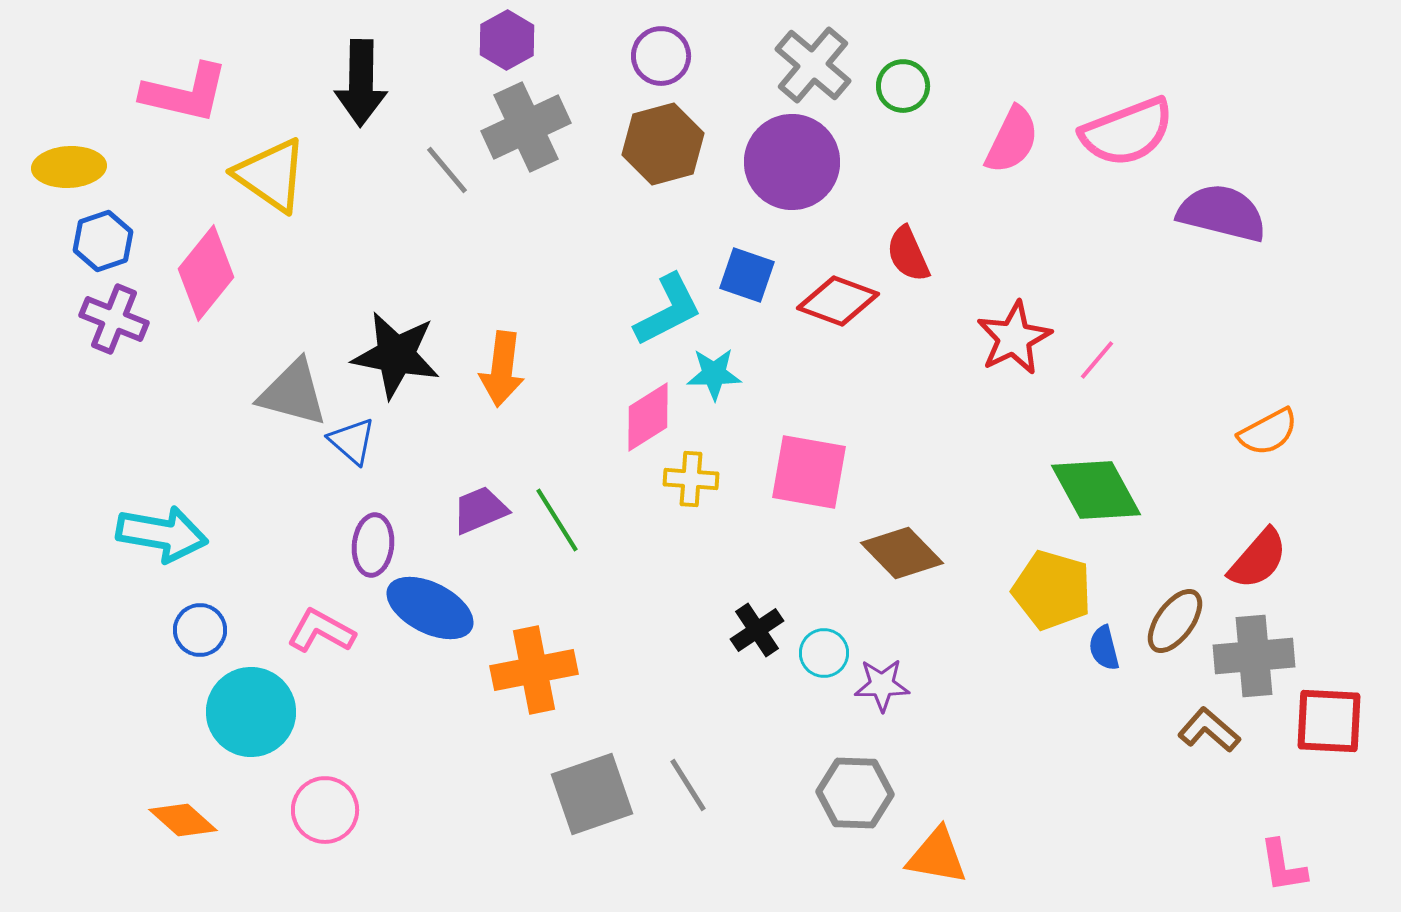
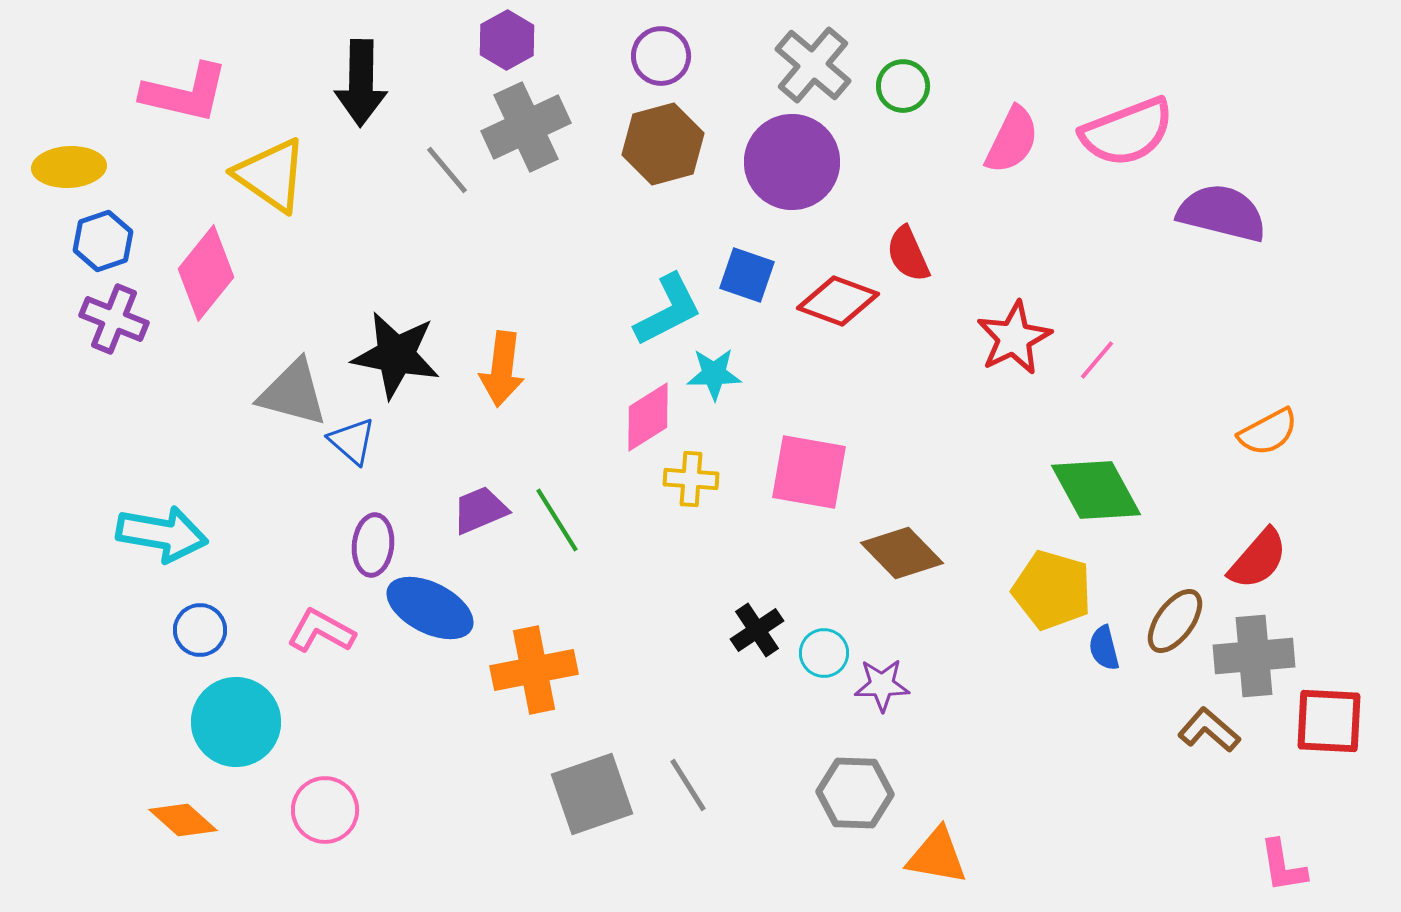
cyan circle at (251, 712): moved 15 px left, 10 px down
